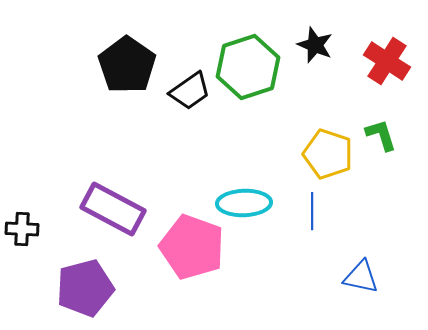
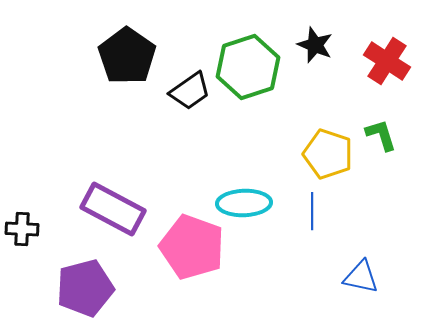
black pentagon: moved 9 px up
